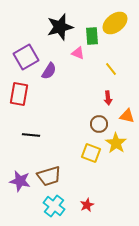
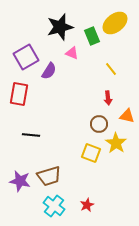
green rectangle: rotated 18 degrees counterclockwise
pink triangle: moved 6 px left
